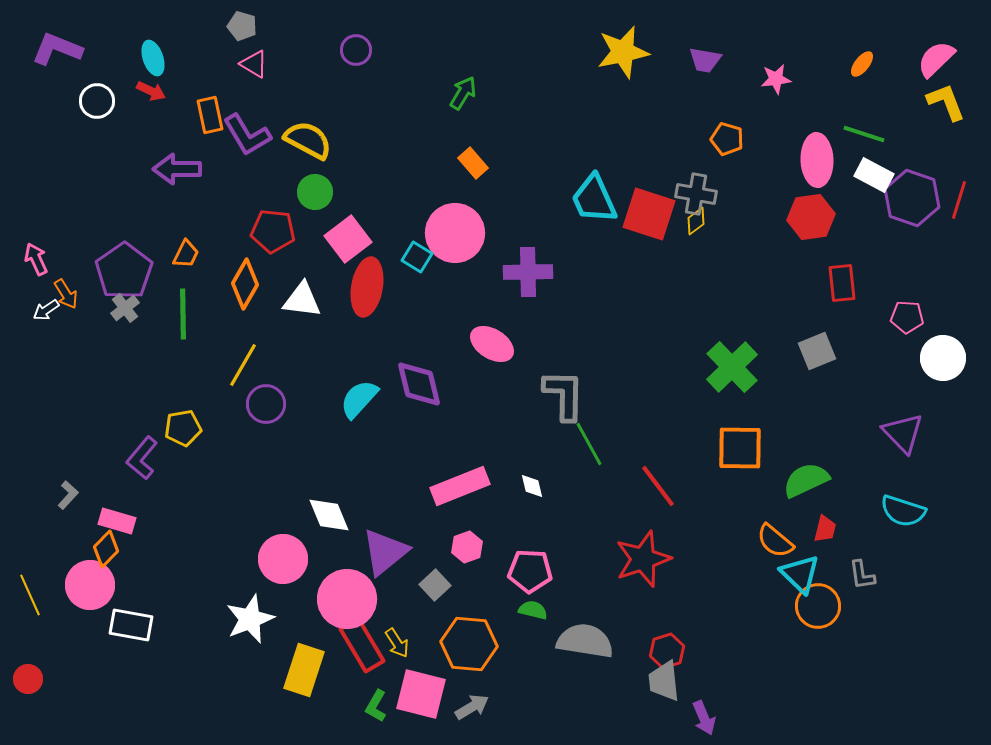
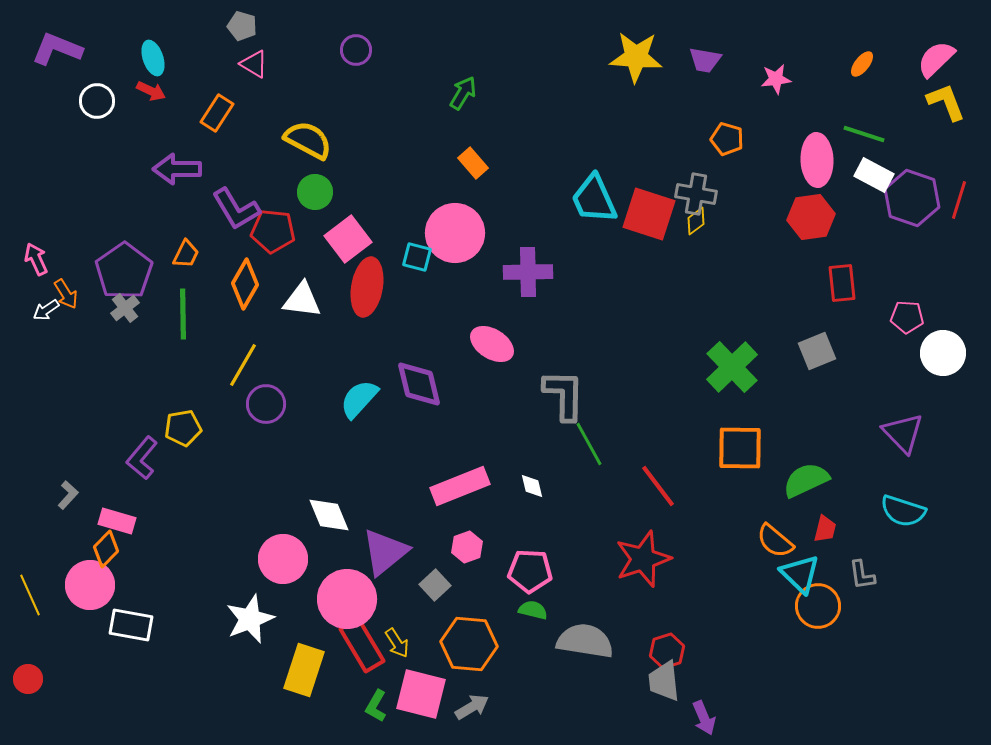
yellow star at (623, 52): moved 13 px right, 5 px down; rotated 16 degrees clockwise
orange rectangle at (210, 115): moved 7 px right, 2 px up; rotated 45 degrees clockwise
purple L-shape at (247, 135): moved 11 px left, 74 px down
cyan square at (417, 257): rotated 16 degrees counterclockwise
white circle at (943, 358): moved 5 px up
